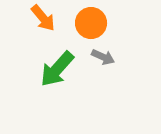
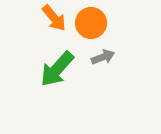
orange arrow: moved 11 px right
gray arrow: rotated 45 degrees counterclockwise
